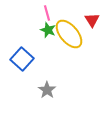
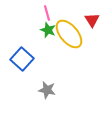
gray star: rotated 24 degrees counterclockwise
